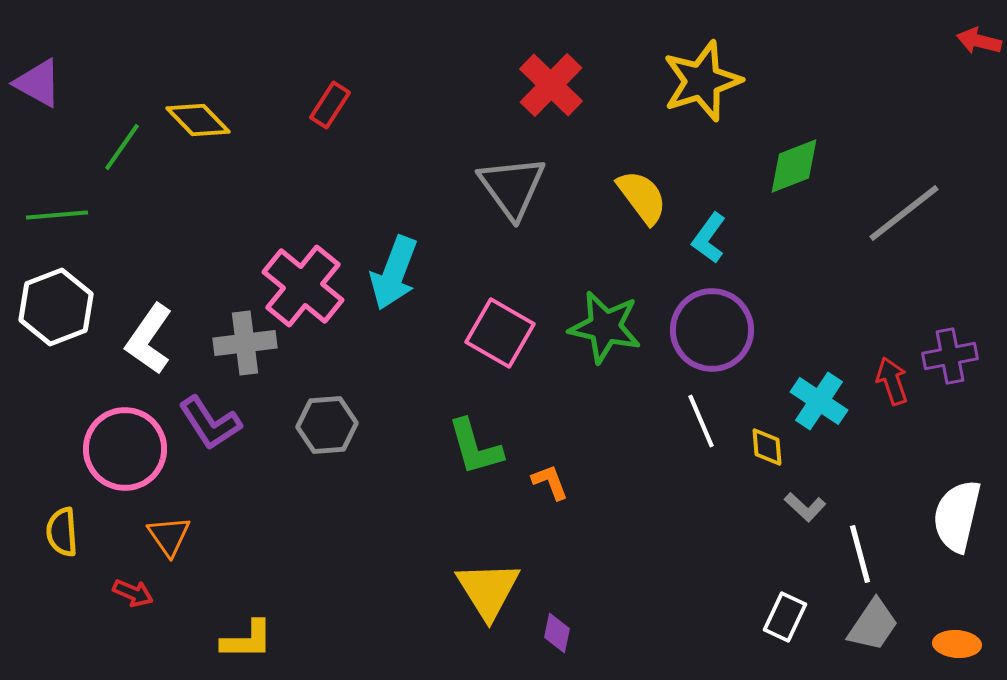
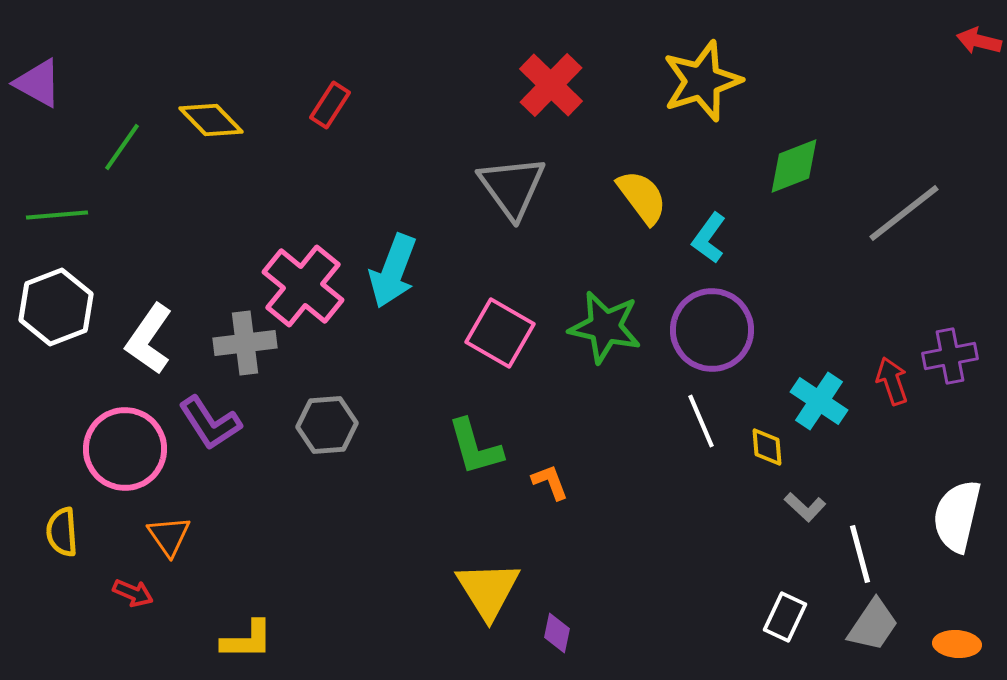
yellow diamond at (198, 120): moved 13 px right
cyan arrow at (394, 273): moved 1 px left, 2 px up
